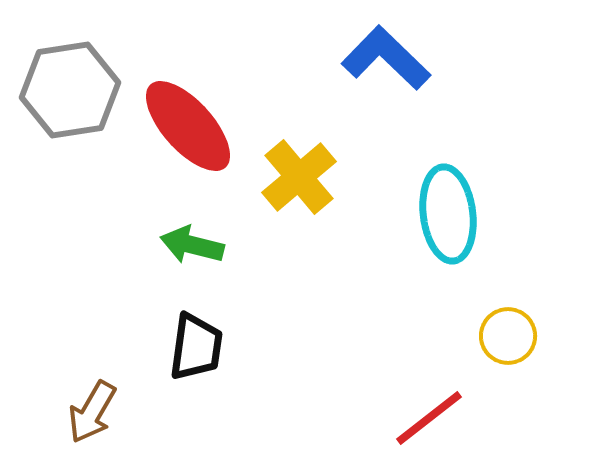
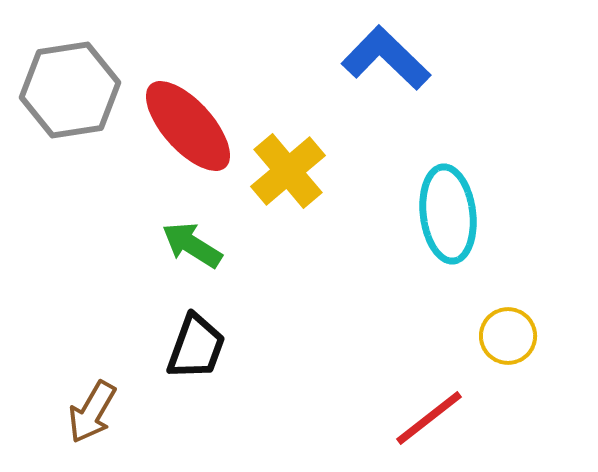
yellow cross: moved 11 px left, 6 px up
green arrow: rotated 18 degrees clockwise
black trapezoid: rotated 12 degrees clockwise
